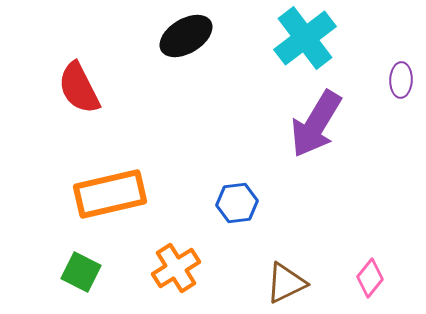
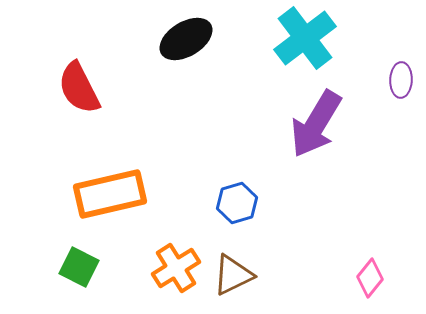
black ellipse: moved 3 px down
blue hexagon: rotated 9 degrees counterclockwise
green square: moved 2 px left, 5 px up
brown triangle: moved 53 px left, 8 px up
